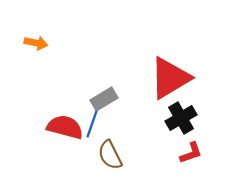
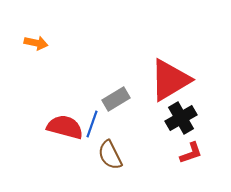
red triangle: moved 2 px down
gray rectangle: moved 12 px right
